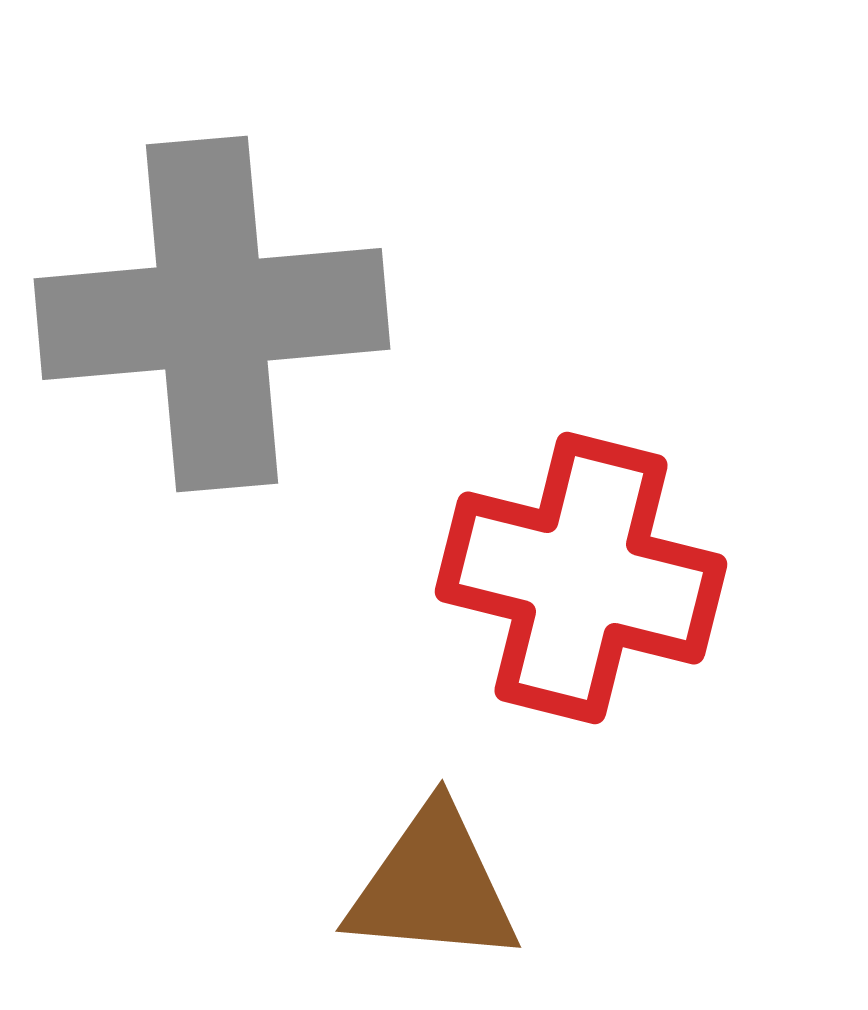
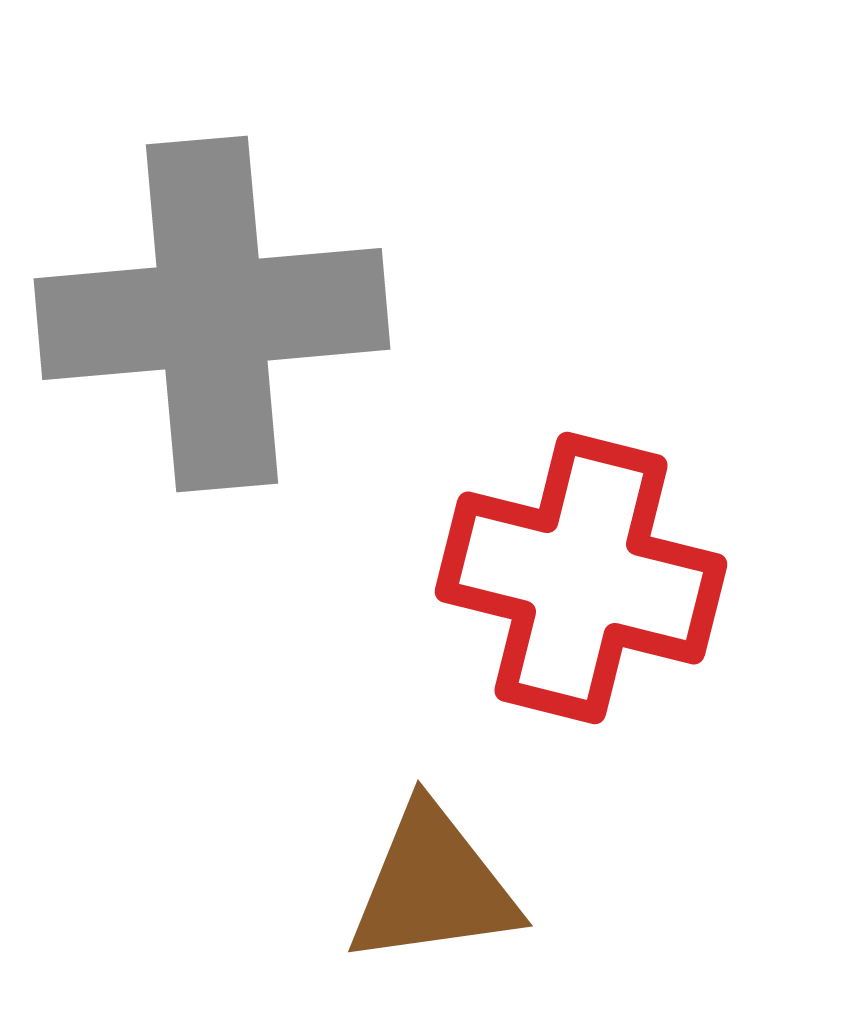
brown triangle: rotated 13 degrees counterclockwise
